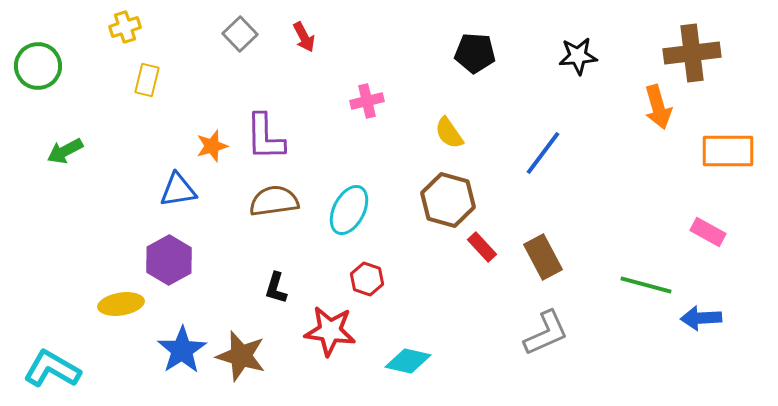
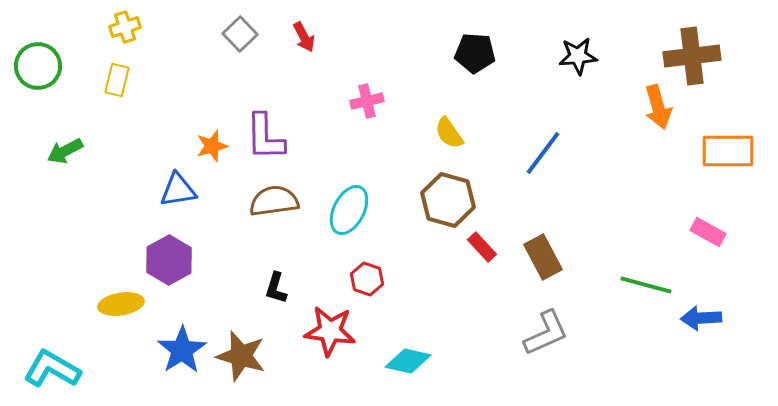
brown cross: moved 3 px down
yellow rectangle: moved 30 px left
